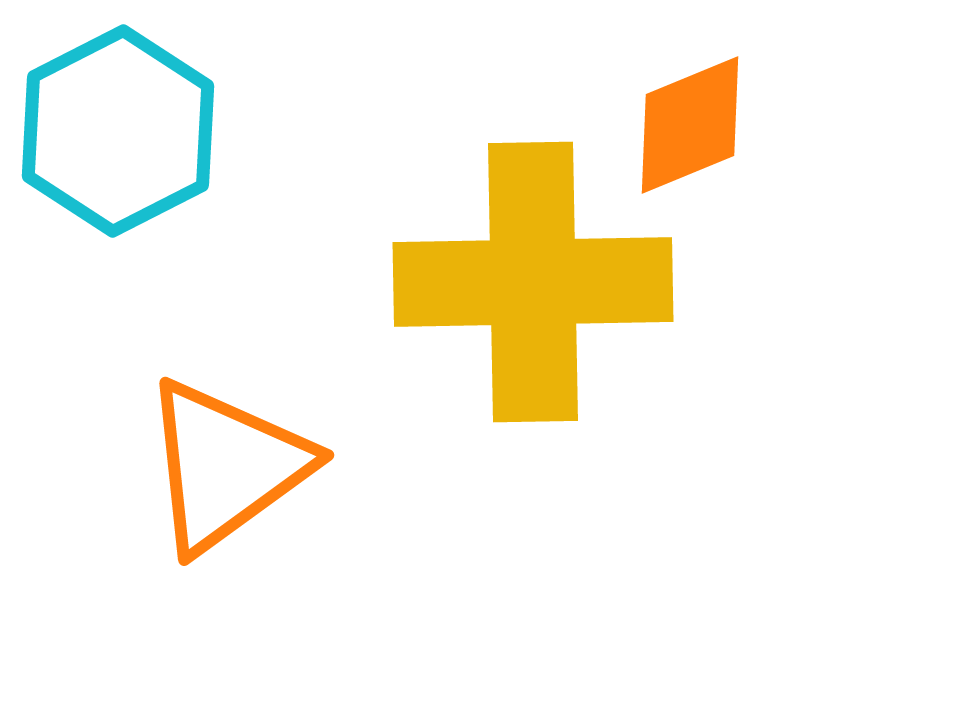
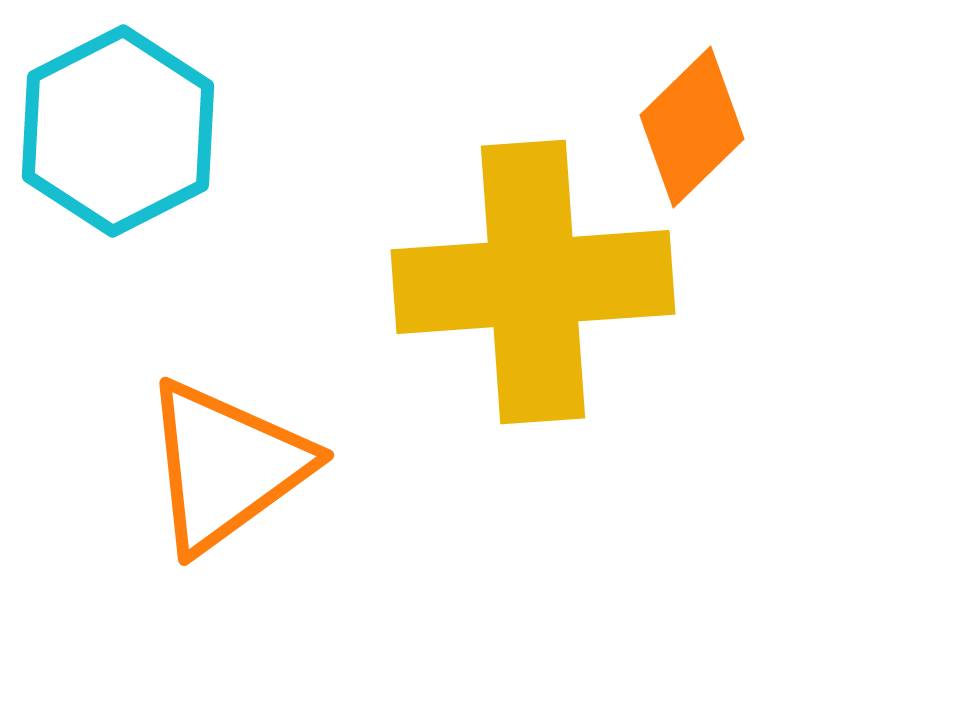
orange diamond: moved 2 px right, 2 px down; rotated 22 degrees counterclockwise
yellow cross: rotated 3 degrees counterclockwise
